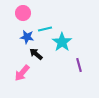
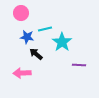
pink circle: moved 2 px left
purple line: rotated 72 degrees counterclockwise
pink arrow: rotated 48 degrees clockwise
